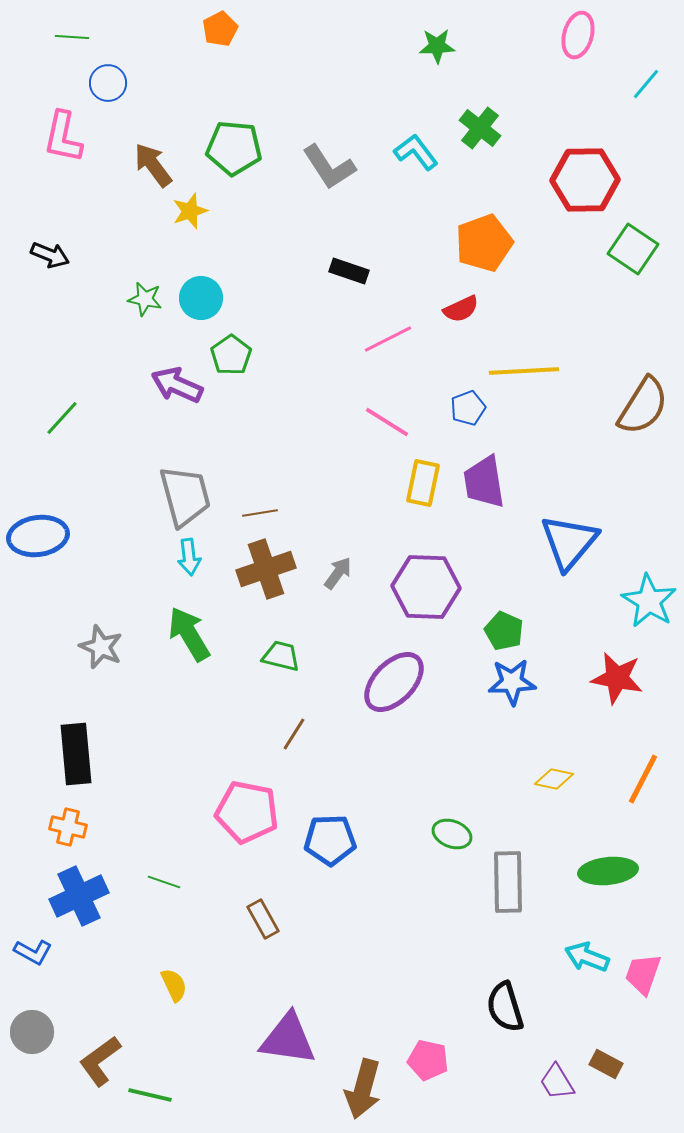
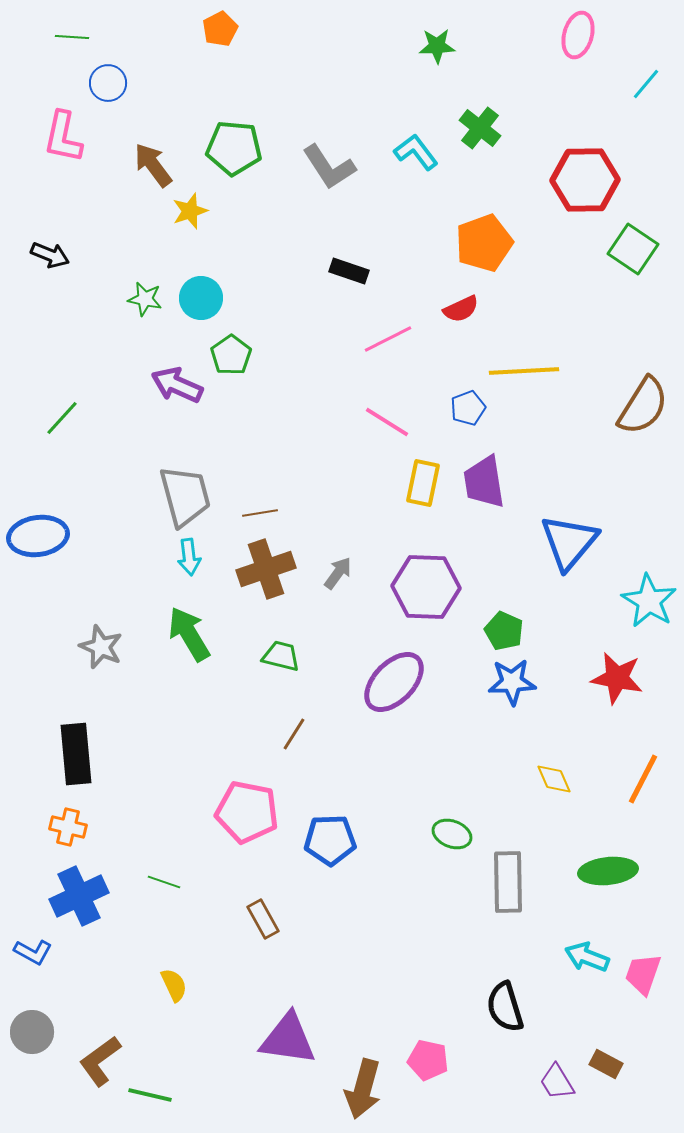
yellow diamond at (554, 779): rotated 54 degrees clockwise
